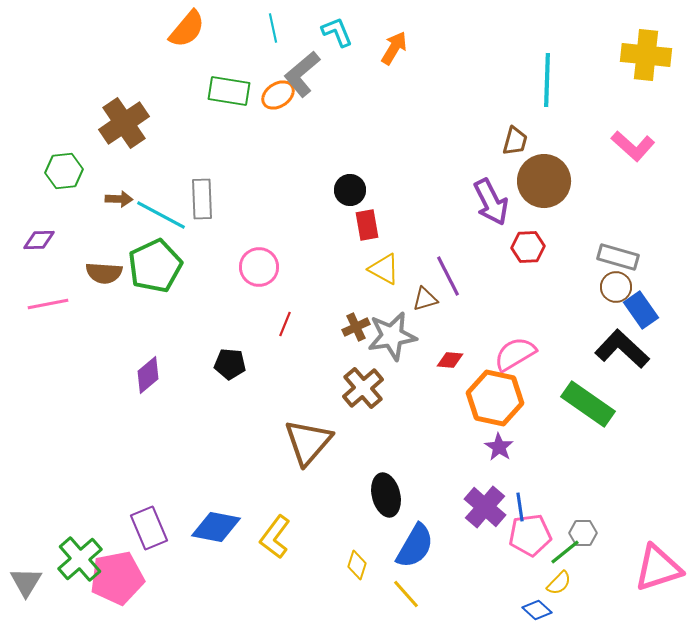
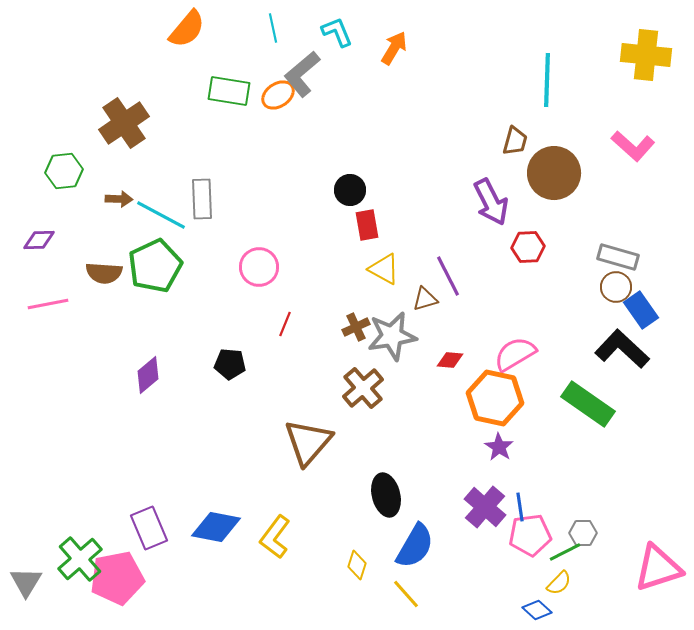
brown circle at (544, 181): moved 10 px right, 8 px up
green line at (565, 552): rotated 12 degrees clockwise
